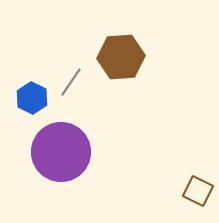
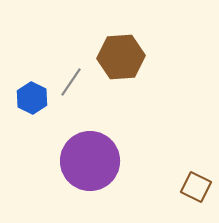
purple circle: moved 29 px right, 9 px down
brown square: moved 2 px left, 4 px up
